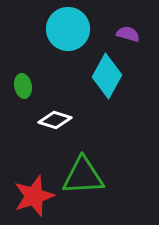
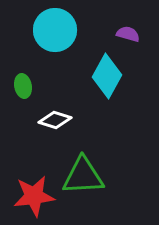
cyan circle: moved 13 px left, 1 px down
red star: rotated 12 degrees clockwise
